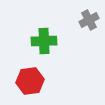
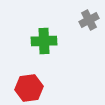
red hexagon: moved 1 px left, 7 px down
